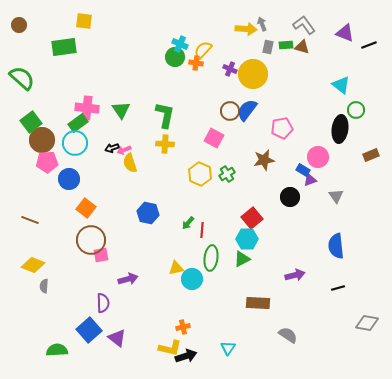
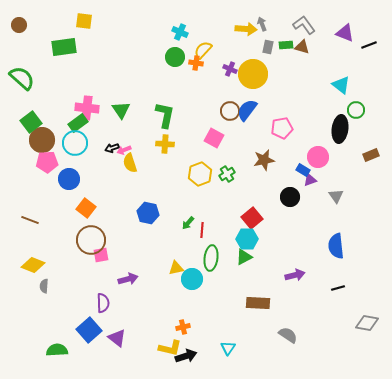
cyan cross at (180, 44): moved 12 px up
yellow hexagon at (200, 174): rotated 15 degrees clockwise
green triangle at (242, 259): moved 2 px right, 2 px up
